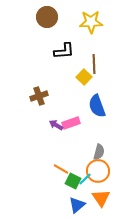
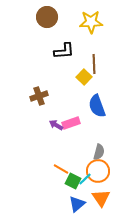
blue triangle: moved 1 px up
